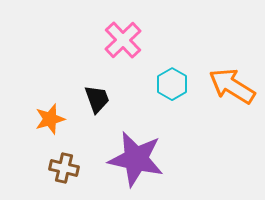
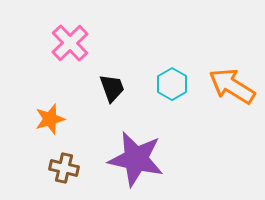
pink cross: moved 53 px left, 3 px down
black trapezoid: moved 15 px right, 11 px up
